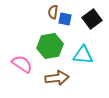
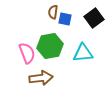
black square: moved 2 px right, 1 px up
cyan triangle: moved 2 px up; rotated 10 degrees counterclockwise
pink semicircle: moved 5 px right, 11 px up; rotated 35 degrees clockwise
brown arrow: moved 16 px left
